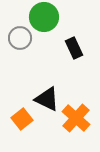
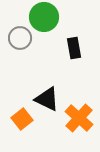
black rectangle: rotated 15 degrees clockwise
orange cross: moved 3 px right
